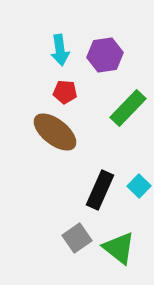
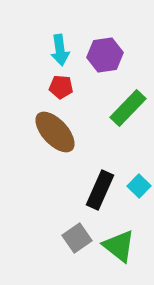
red pentagon: moved 4 px left, 5 px up
brown ellipse: rotated 9 degrees clockwise
green triangle: moved 2 px up
